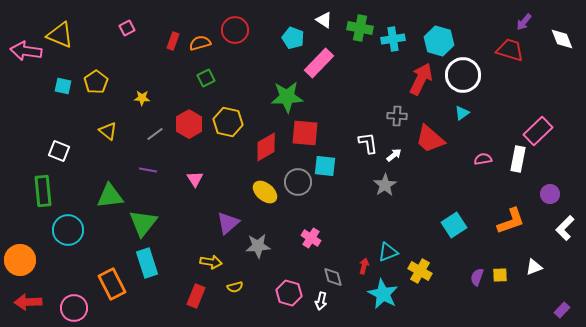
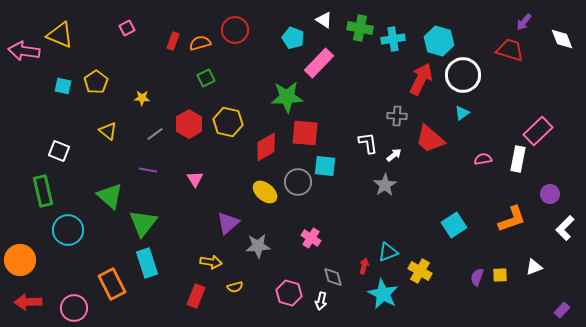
pink arrow at (26, 51): moved 2 px left
green rectangle at (43, 191): rotated 8 degrees counterclockwise
green triangle at (110, 196): rotated 48 degrees clockwise
orange L-shape at (511, 221): moved 1 px right, 2 px up
